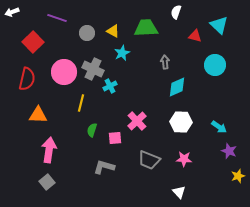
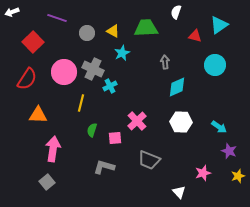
cyan triangle: rotated 42 degrees clockwise
red semicircle: rotated 20 degrees clockwise
pink arrow: moved 4 px right, 1 px up
pink star: moved 19 px right, 14 px down; rotated 21 degrees counterclockwise
